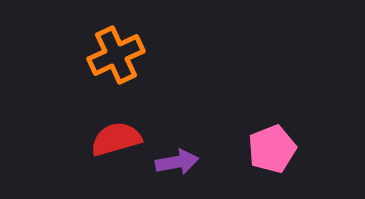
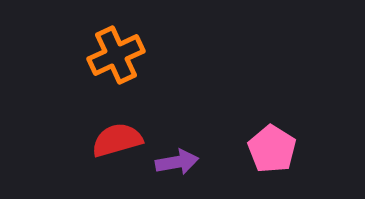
red semicircle: moved 1 px right, 1 px down
pink pentagon: rotated 18 degrees counterclockwise
